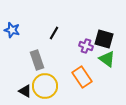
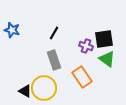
black square: rotated 24 degrees counterclockwise
gray rectangle: moved 17 px right
yellow circle: moved 1 px left, 2 px down
